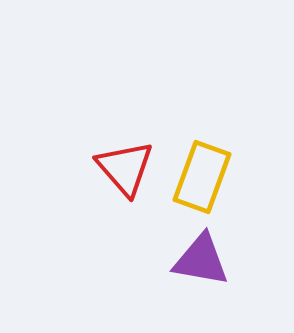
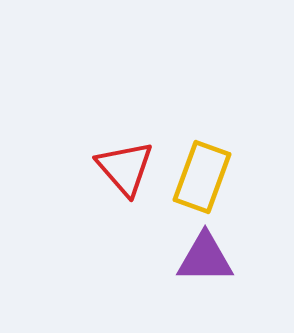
purple triangle: moved 4 px right, 2 px up; rotated 10 degrees counterclockwise
